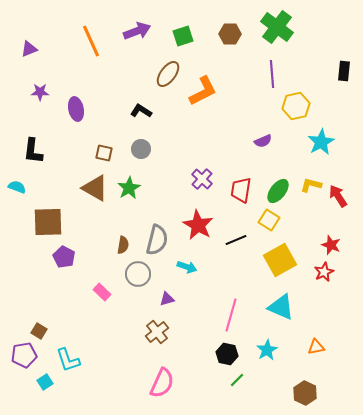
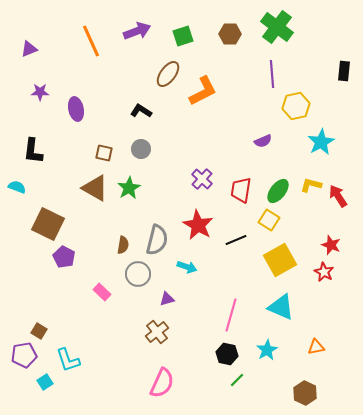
brown square at (48, 222): moved 2 px down; rotated 28 degrees clockwise
red star at (324, 272): rotated 18 degrees counterclockwise
